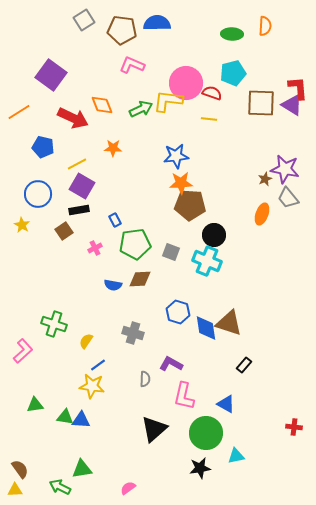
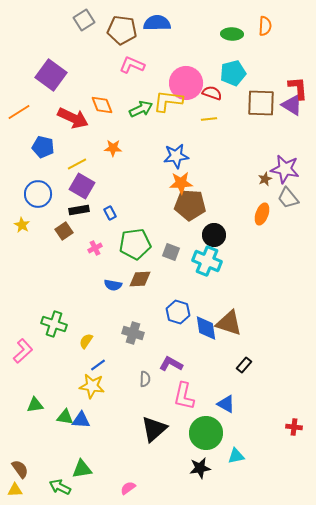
yellow line at (209, 119): rotated 14 degrees counterclockwise
blue rectangle at (115, 220): moved 5 px left, 7 px up
